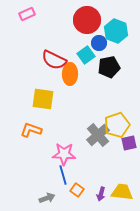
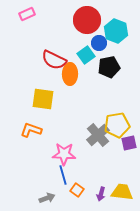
yellow pentagon: rotated 10 degrees clockwise
